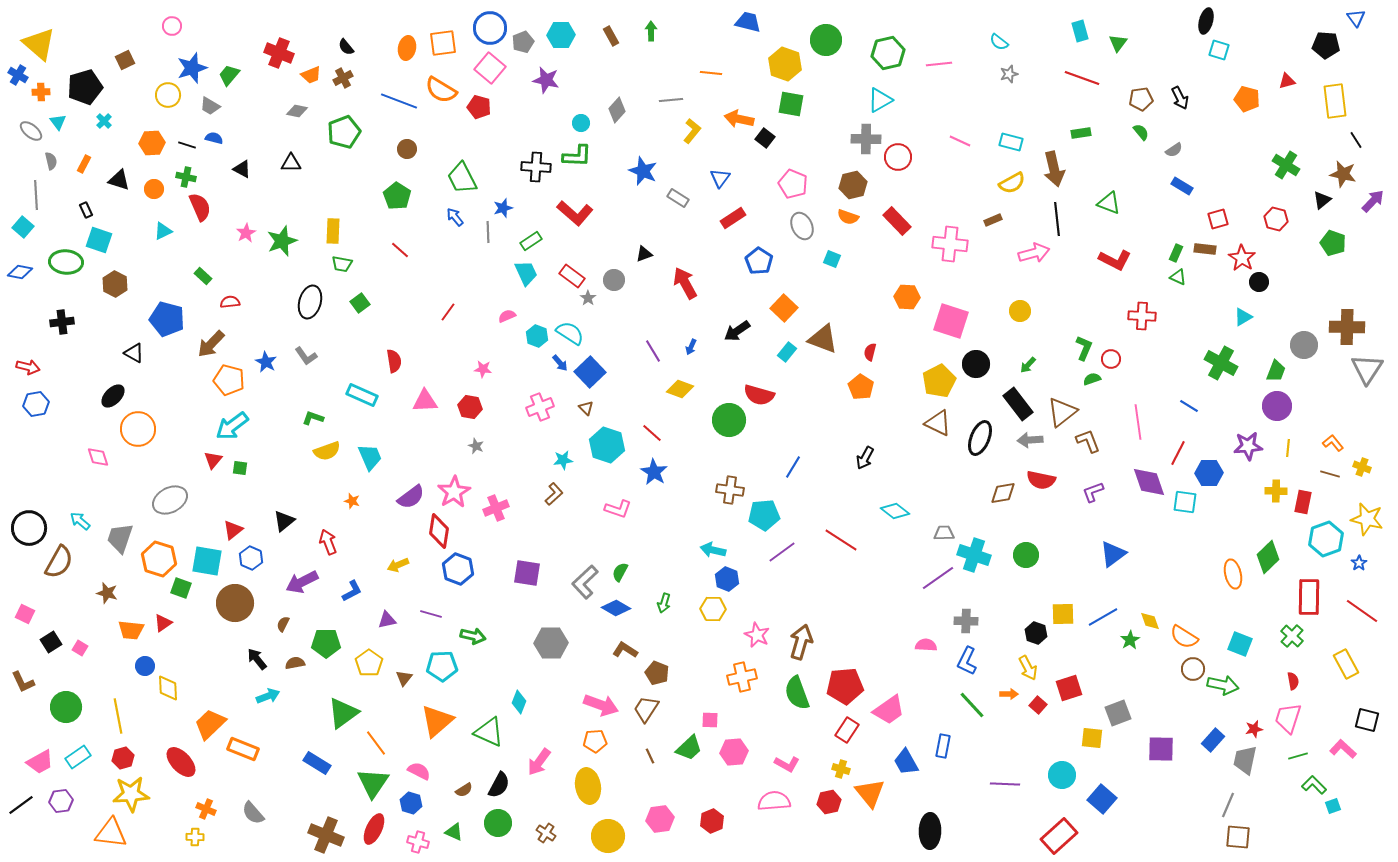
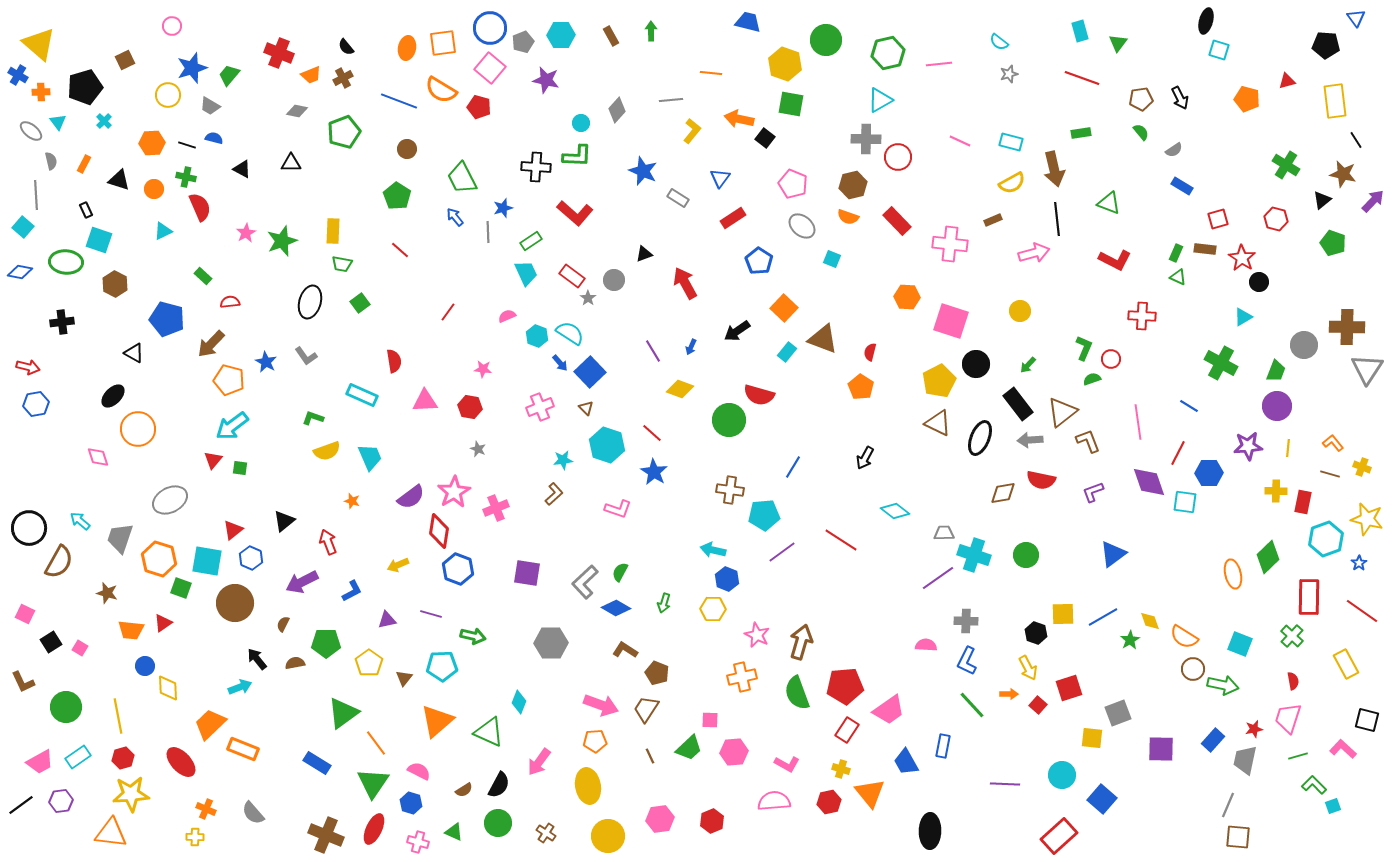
gray ellipse at (802, 226): rotated 24 degrees counterclockwise
gray star at (476, 446): moved 2 px right, 3 px down
cyan arrow at (268, 696): moved 28 px left, 9 px up
